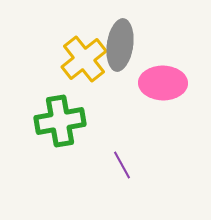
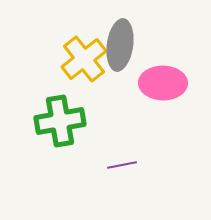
purple line: rotated 72 degrees counterclockwise
